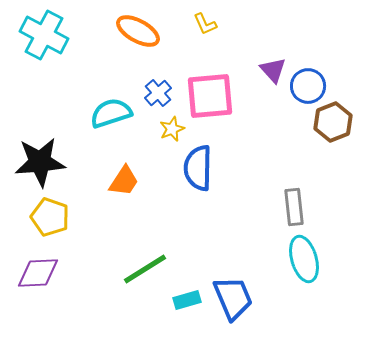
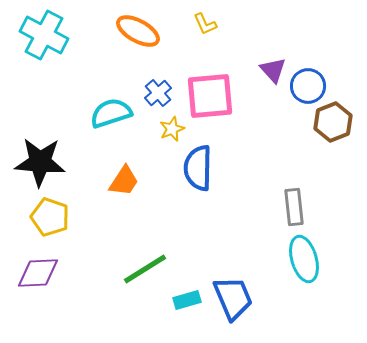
black star: rotated 9 degrees clockwise
